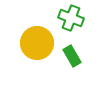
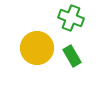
yellow circle: moved 5 px down
